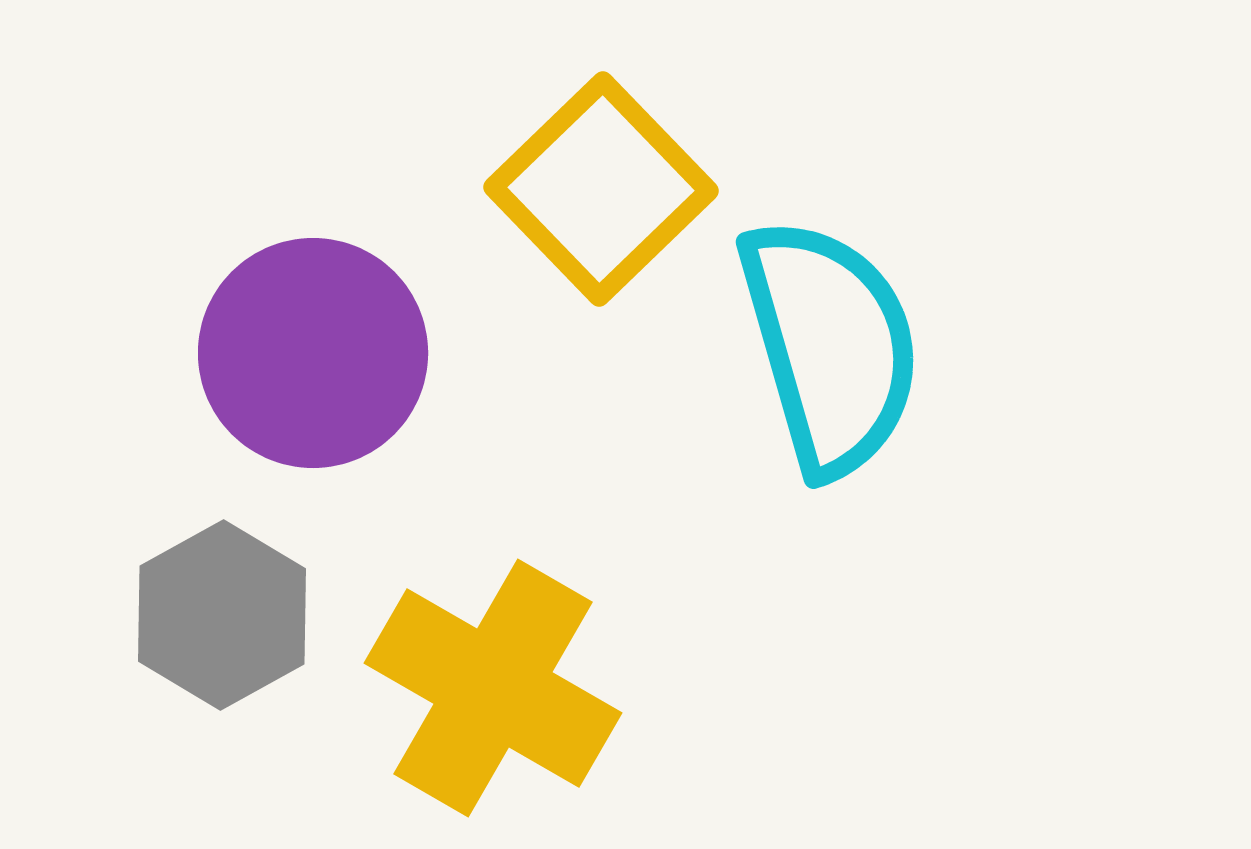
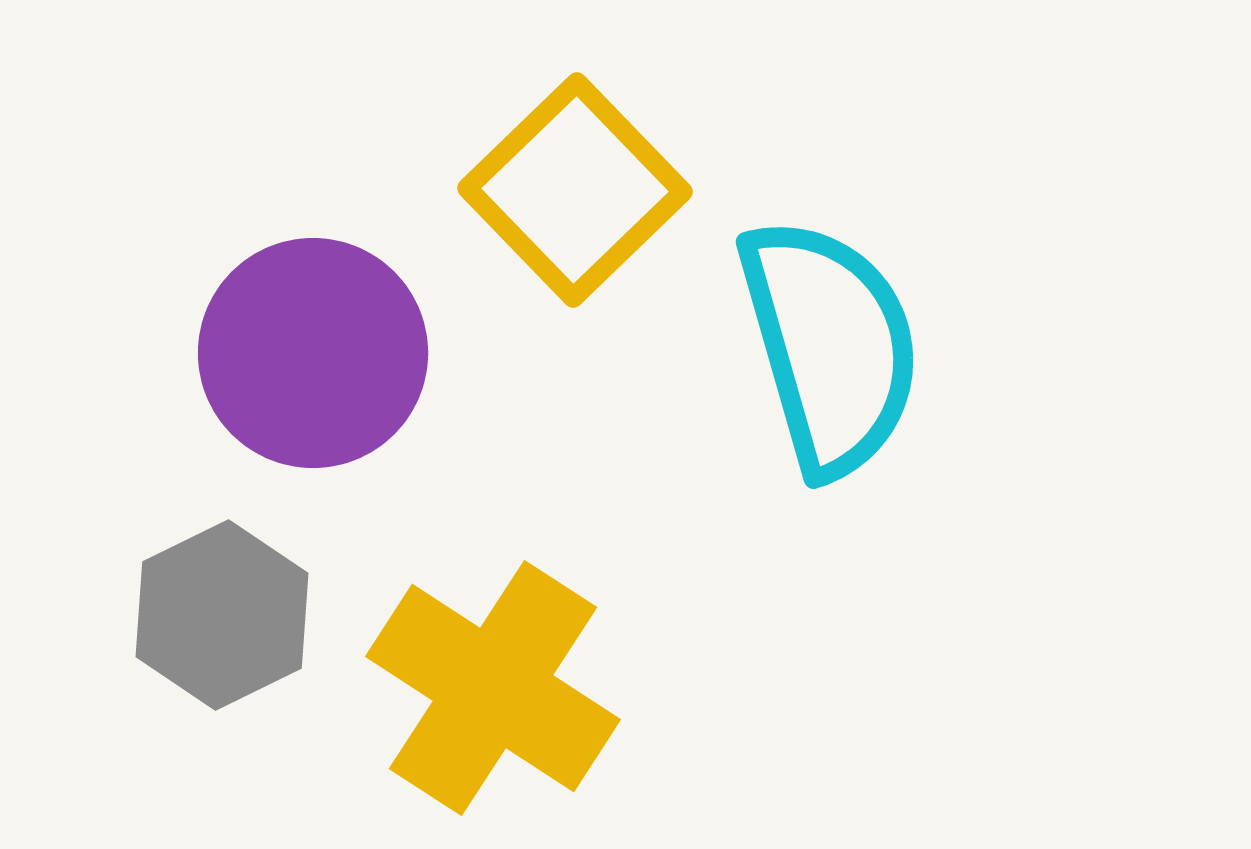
yellow square: moved 26 px left, 1 px down
gray hexagon: rotated 3 degrees clockwise
yellow cross: rotated 3 degrees clockwise
